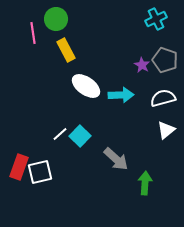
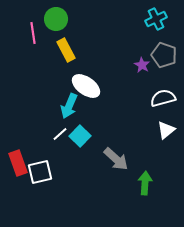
gray pentagon: moved 1 px left, 5 px up
cyan arrow: moved 52 px left, 11 px down; rotated 115 degrees clockwise
red rectangle: moved 1 px left, 4 px up; rotated 40 degrees counterclockwise
